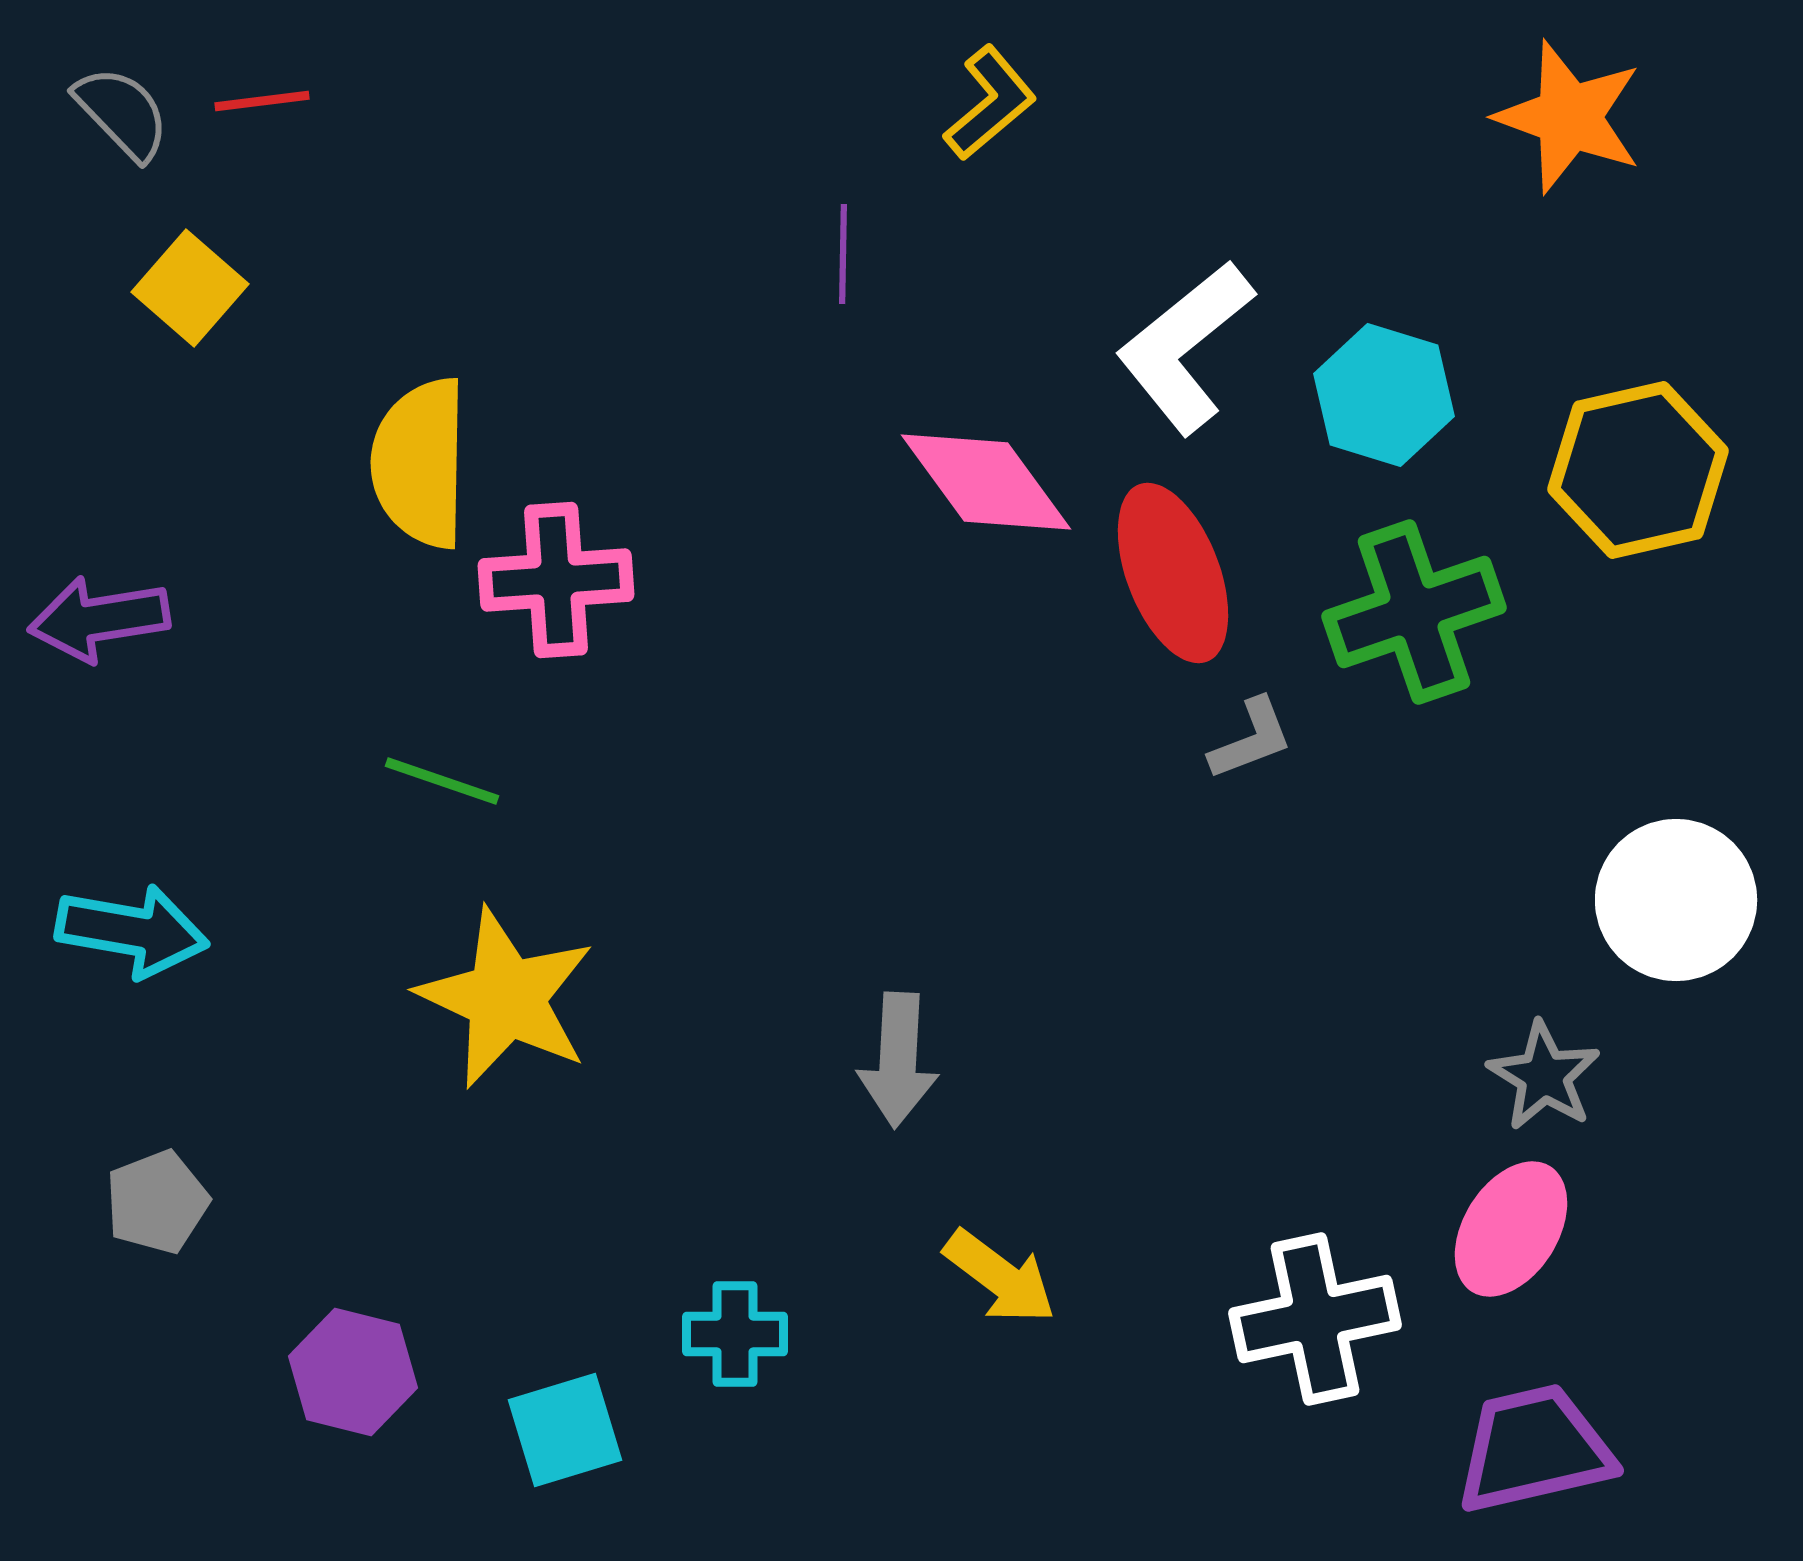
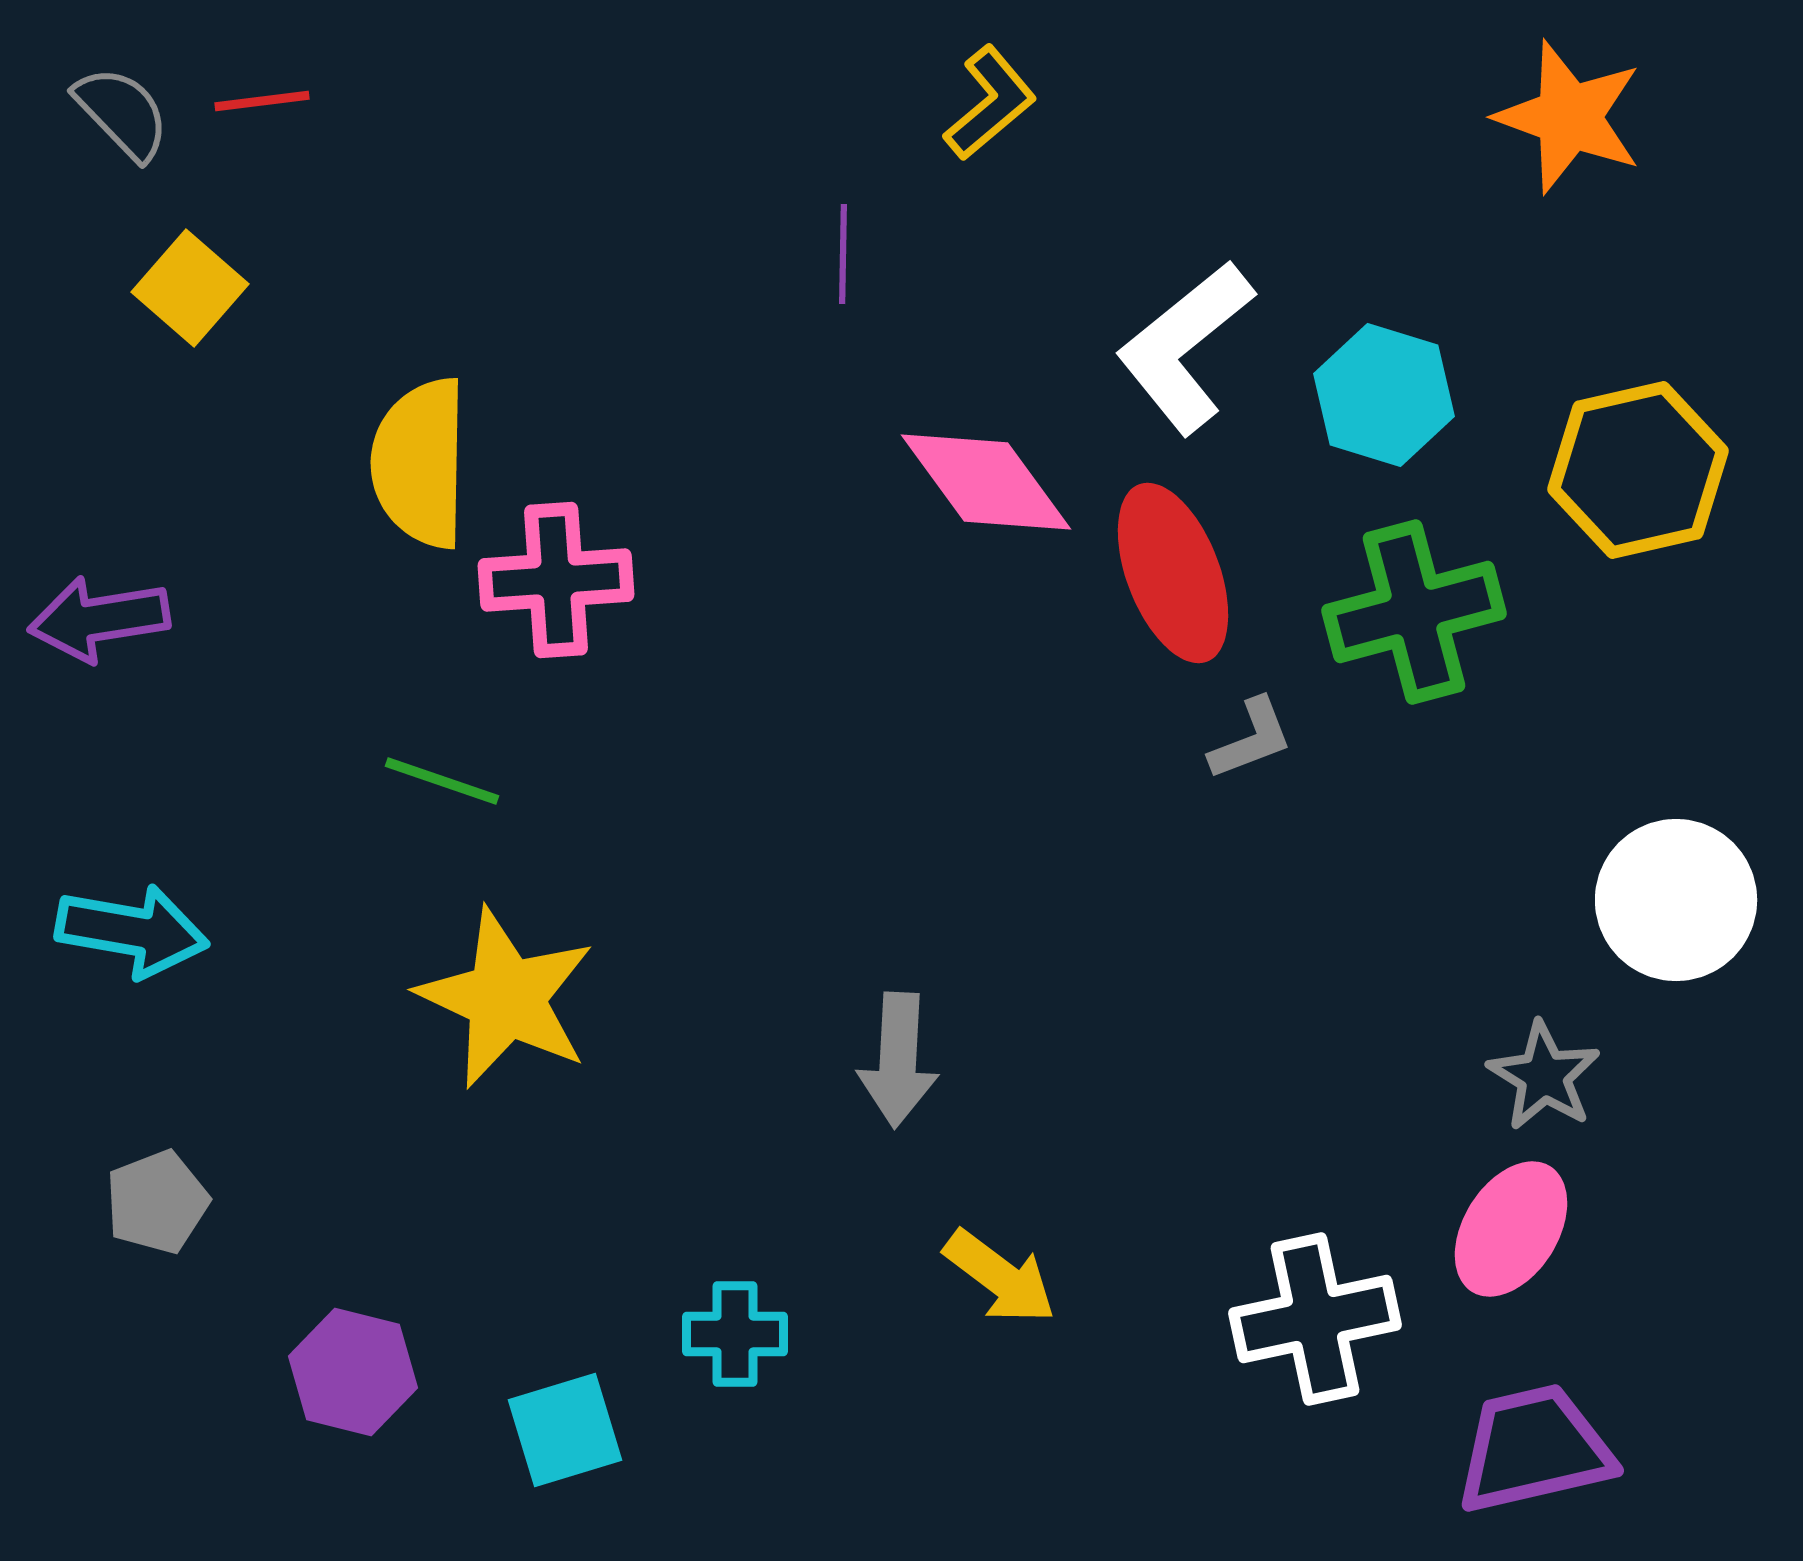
green cross: rotated 4 degrees clockwise
